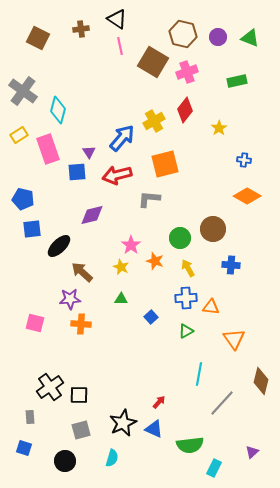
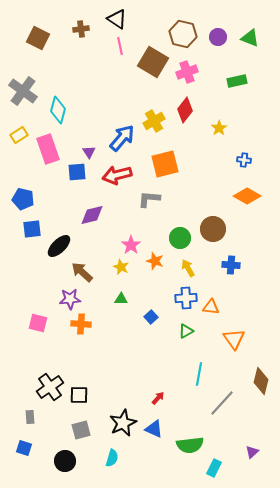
pink square at (35, 323): moved 3 px right
red arrow at (159, 402): moved 1 px left, 4 px up
